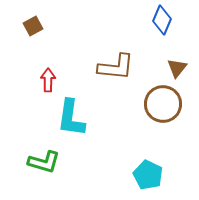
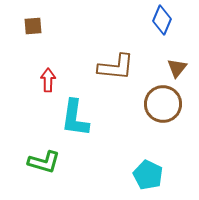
brown square: rotated 24 degrees clockwise
cyan L-shape: moved 4 px right
